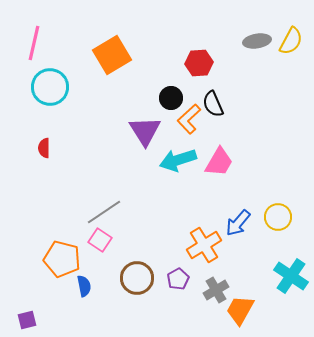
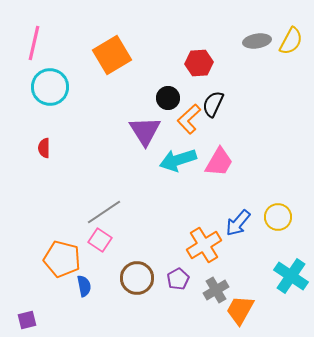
black circle: moved 3 px left
black semicircle: rotated 48 degrees clockwise
